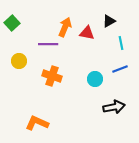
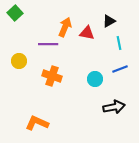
green square: moved 3 px right, 10 px up
cyan line: moved 2 px left
